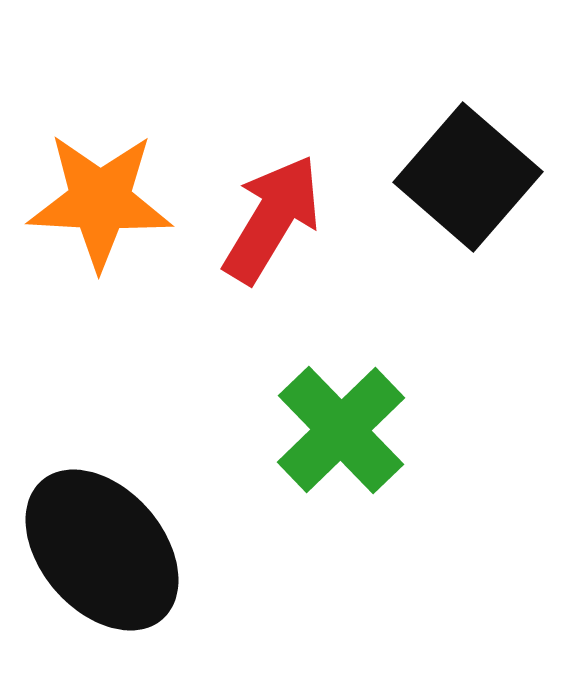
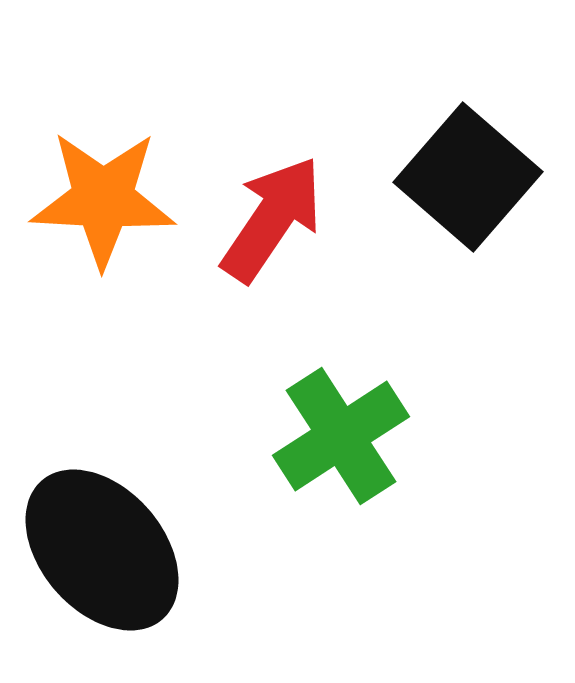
orange star: moved 3 px right, 2 px up
red arrow: rotated 3 degrees clockwise
green cross: moved 6 px down; rotated 11 degrees clockwise
